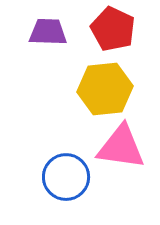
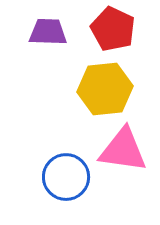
pink triangle: moved 2 px right, 3 px down
